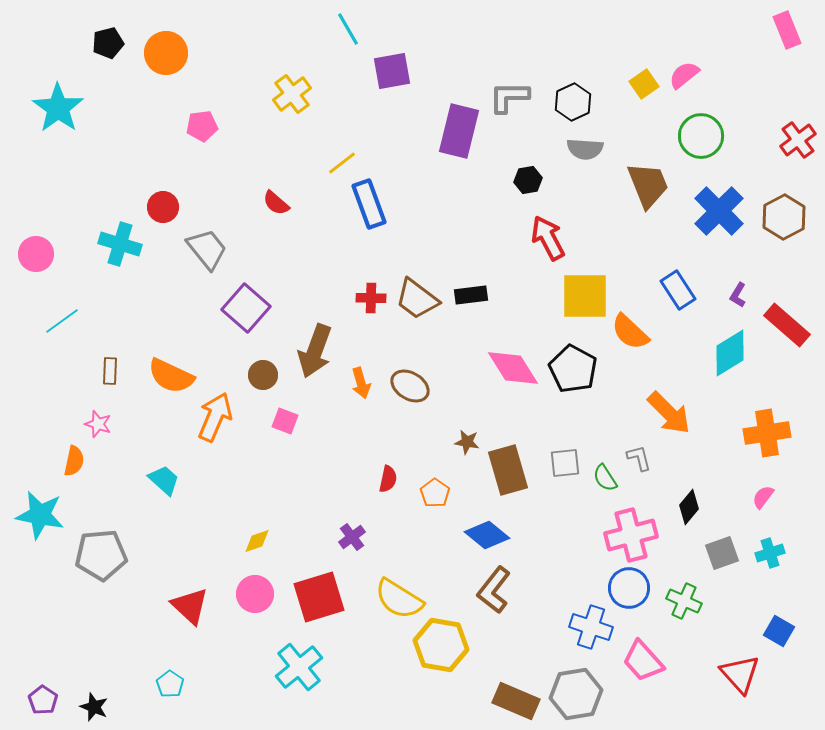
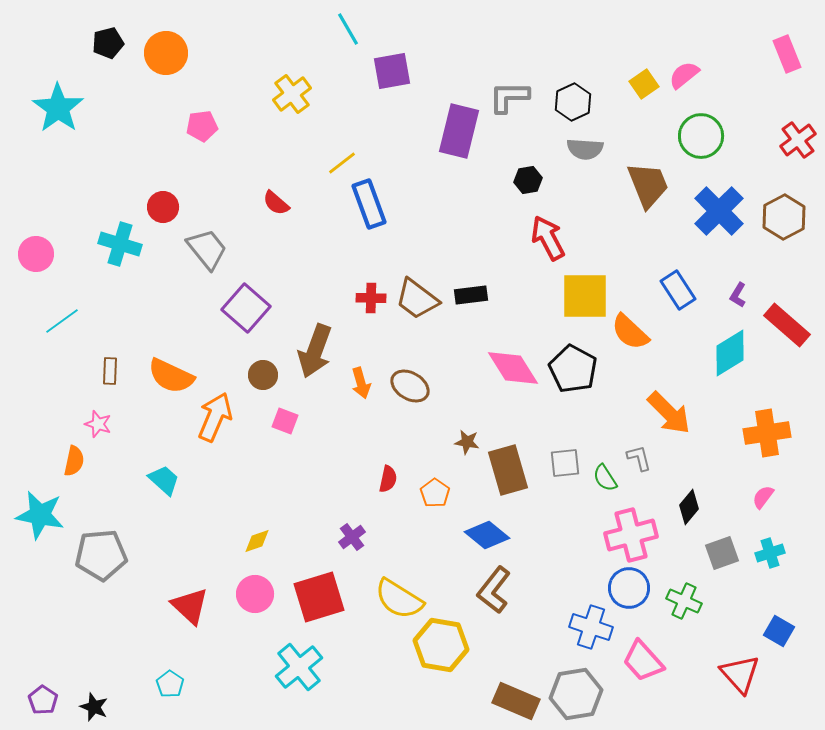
pink rectangle at (787, 30): moved 24 px down
